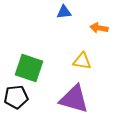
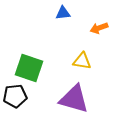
blue triangle: moved 1 px left, 1 px down
orange arrow: rotated 30 degrees counterclockwise
black pentagon: moved 1 px left, 1 px up
